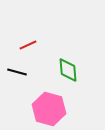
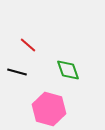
red line: rotated 66 degrees clockwise
green diamond: rotated 15 degrees counterclockwise
